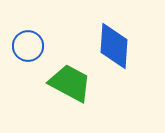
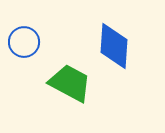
blue circle: moved 4 px left, 4 px up
